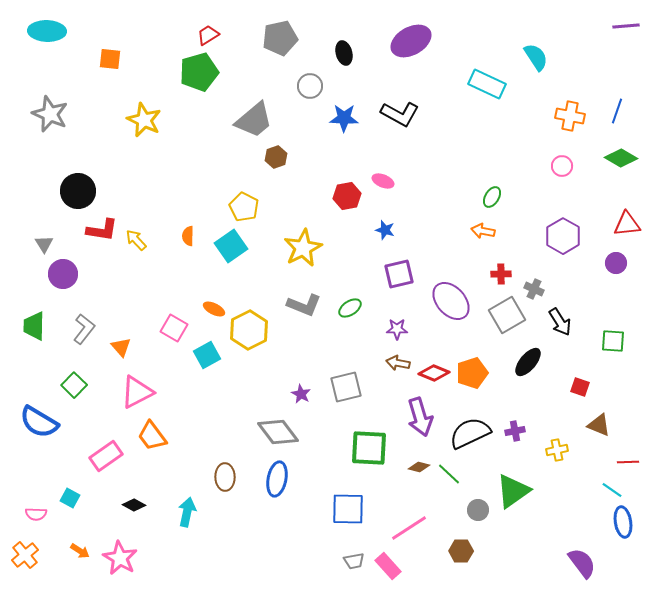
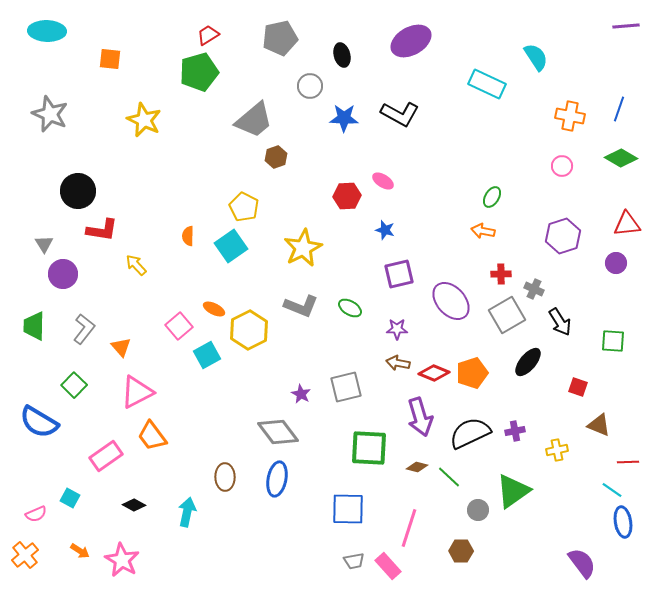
black ellipse at (344, 53): moved 2 px left, 2 px down
blue line at (617, 111): moved 2 px right, 2 px up
pink ellipse at (383, 181): rotated 10 degrees clockwise
red hexagon at (347, 196): rotated 8 degrees clockwise
purple hexagon at (563, 236): rotated 12 degrees clockwise
yellow arrow at (136, 240): moved 25 px down
gray L-shape at (304, 305): moved 3 px left, 1 px down
green ellipse at (350, 308): rotated 65 degrees clockwise
pink square at (174, 328): moved 5 px right, 2 px up; rotated 20 degrees clockwise
red square at (580, 387): moved 2 px left
brown diamond at (419, 467): moved 2 px left
green line at (449, 474): moved 3 px down
pink semicircle at (36, 514): rotated 25 degrees counterclockwise
pink line at (409, 528): rotated 39 degrees counterclockwise
pink star at (120, 558): moved 2 px right, 2 px down
